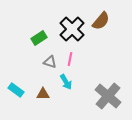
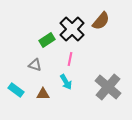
green rectangle: moved 8 px right, 2 px down
gray triangle: moved 15 px left, 3 px down
gray cross: moved 9 px up
